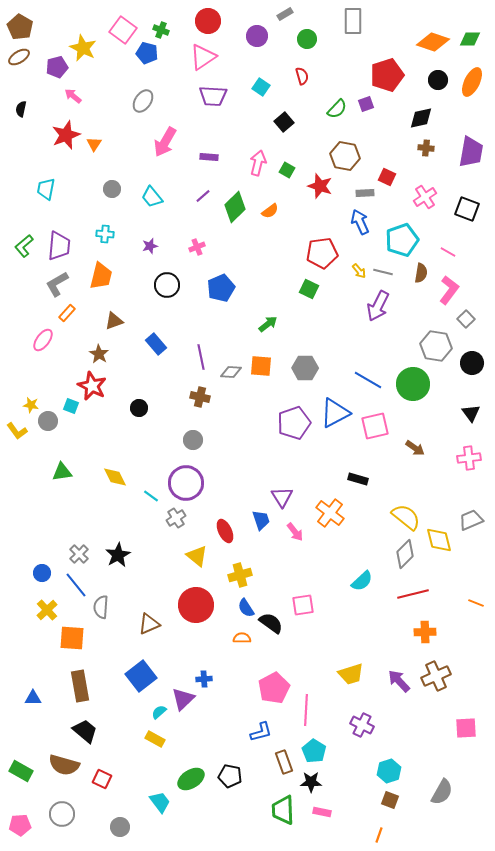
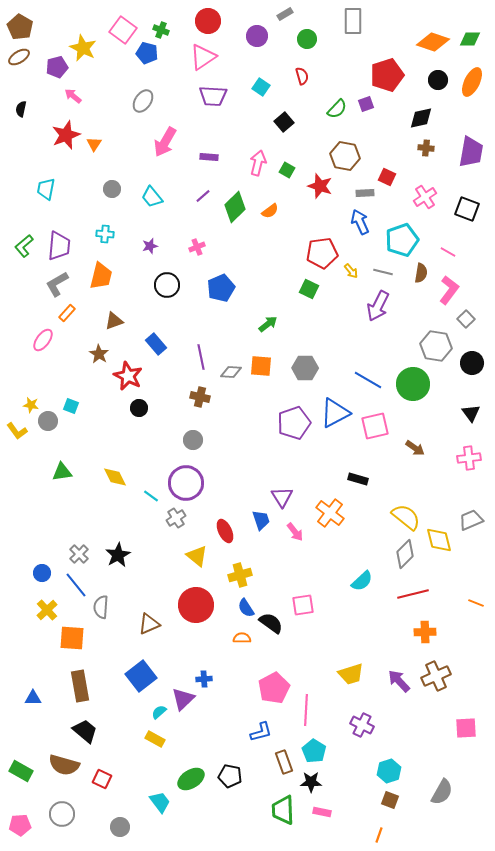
yellow arrow at (359, 271): moved 8 px left
red star at (92, 386): moved 36 px right, 10 px up
